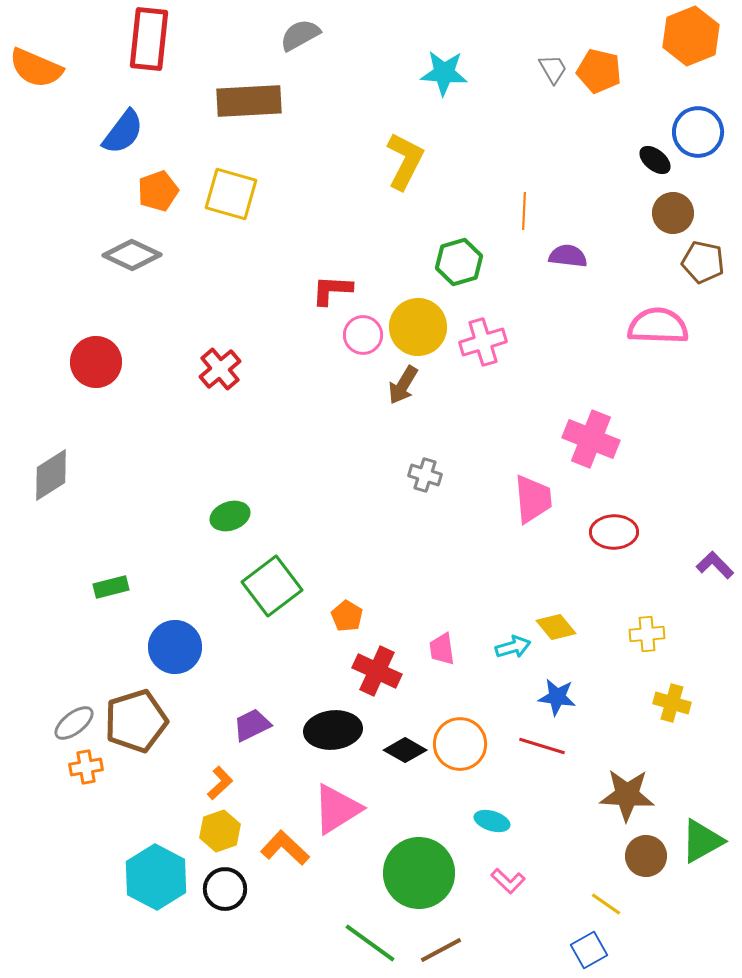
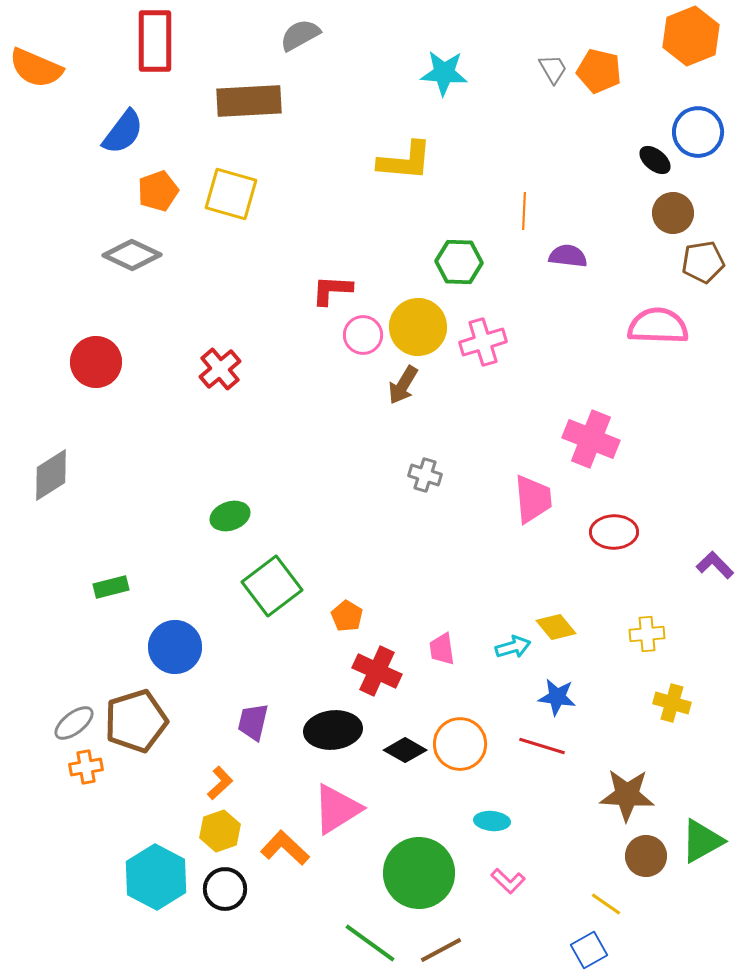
red rectangle at (149, 39): moved 6 px right, 2 px down; rotated 6 degrees counterclockwise
yellow L-shape at (405, 161): rotated 68 degrees clockwise
green hexagon at (459, 262): rotated 18 degrees clockwise
brown pentagon at (703, 262): rotated 21 degrees counterclockwise
purple trapezoid at (252, 725): moved 1 px right, 3 px up; rotated 51 degrees counterclockwise
cyan ellipse at (492, 821): rotated 12 degrees counterclockwise
